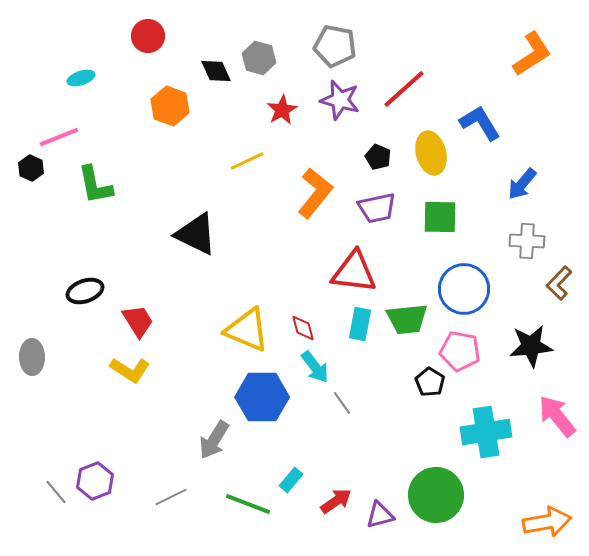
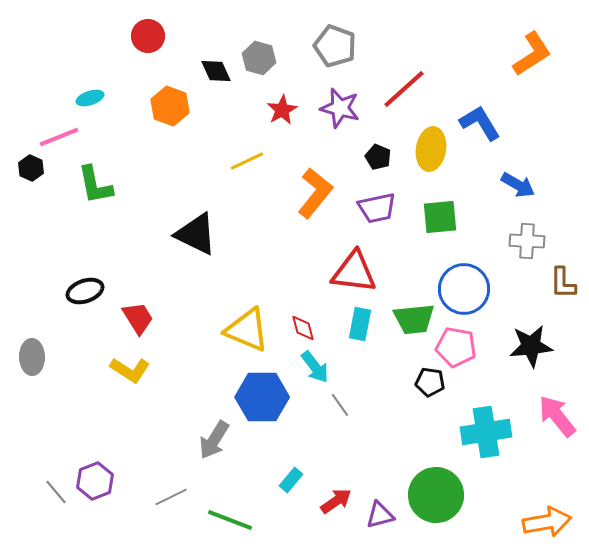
gray pentagon at (335, 46): rotated 9 degrees clockwise
cyan ellipse at (81, 78): moved 9 px right, 20 px down
purple star at (340, 100): moved 8 px down
yellow ellipse at (431, 153): moved 4 px up; rotated 24 degrees clockwise
blue arrow at (522, 184): moved 4 px left, 1 px down; rotated 100 degrees counterclockwise
green square at (440, 217): rotated 6 degrees counterclockwise
brown L-shape at (559, 283): moved 4 px right; rotated 44 degrees counterclockwise
green trapezoid at (407, 319): moved 7 px right
red trapezoid at (138, 321): moved 3 px up
pink pentagon at (460, 351): moved 4 px left, 4 px up
black pentagon at (430, 382): rotated 24 degrees counterclockwise
gray line at (342, 403): moved 2 px left, 2 px down
green line at (248, 504): moved 18 px left, 16 px down
